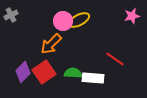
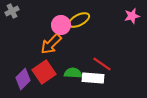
gray cross: moved 1 px right, 4 px up
pink circle: moved 2 px left, 4 px down
red line: moved 13 px left, 5 px down
purple diamond: moved 7 px down
